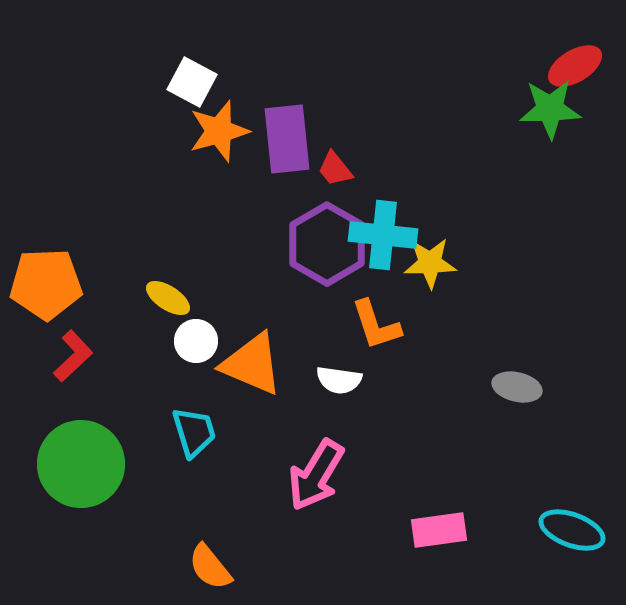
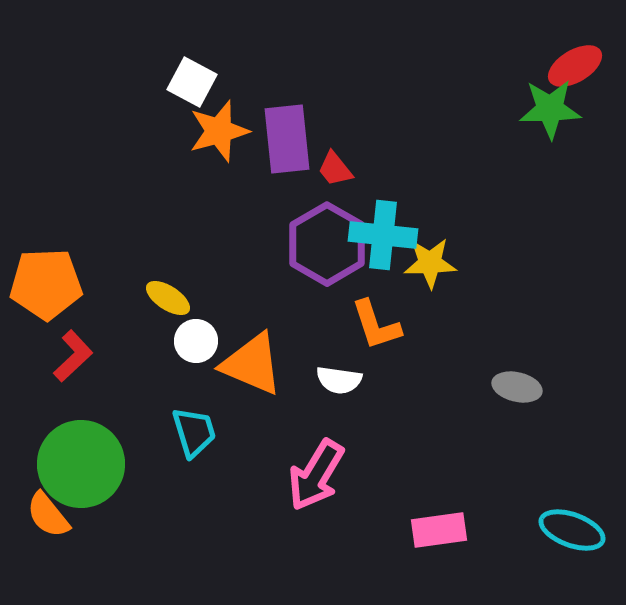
orange semicircle: moved 162 px left, 52 px up
